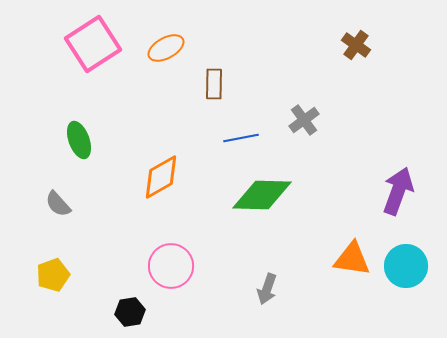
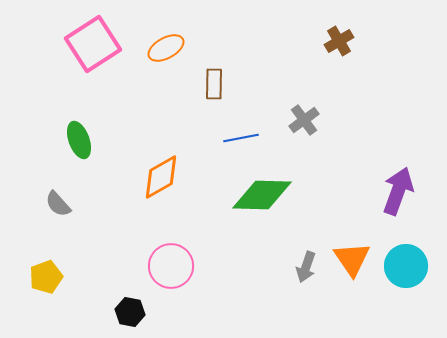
brown cross: moved 17 px left, 4 px up; rotated 24 degrees clockwise
orange triangle: rotated 48 degrees clockwise
yellow pentagon: moved 7 px left, 2 px down
gray arrow: moved 39 px right, 22 px up
black hexagon: rotated 20 degrees clockwise
